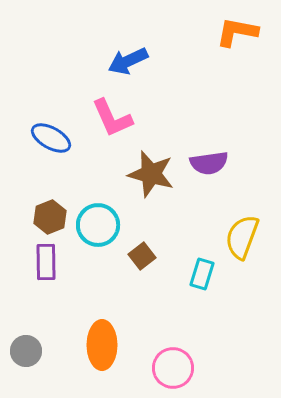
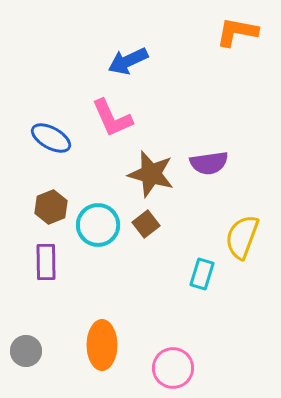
brown hexagon: moved 1 px right, 10 px up
brown square: moved 4 px right, 32 px up
